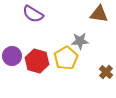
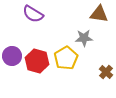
gray star: moved 4 px right, 3 px up
